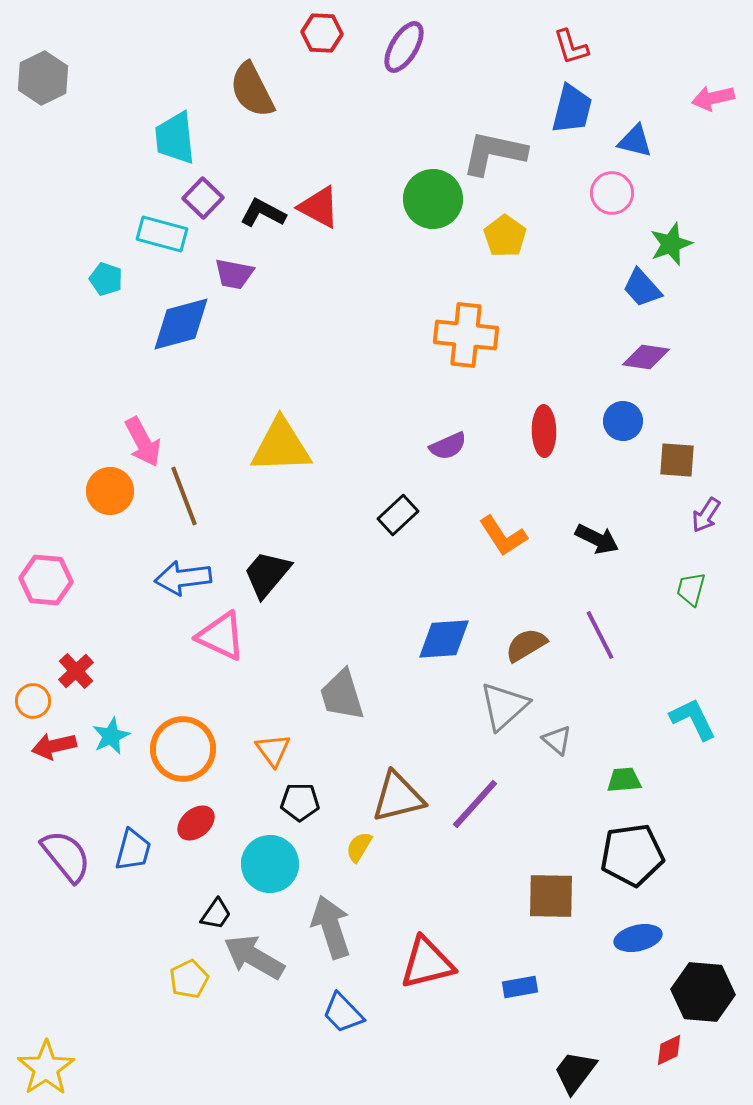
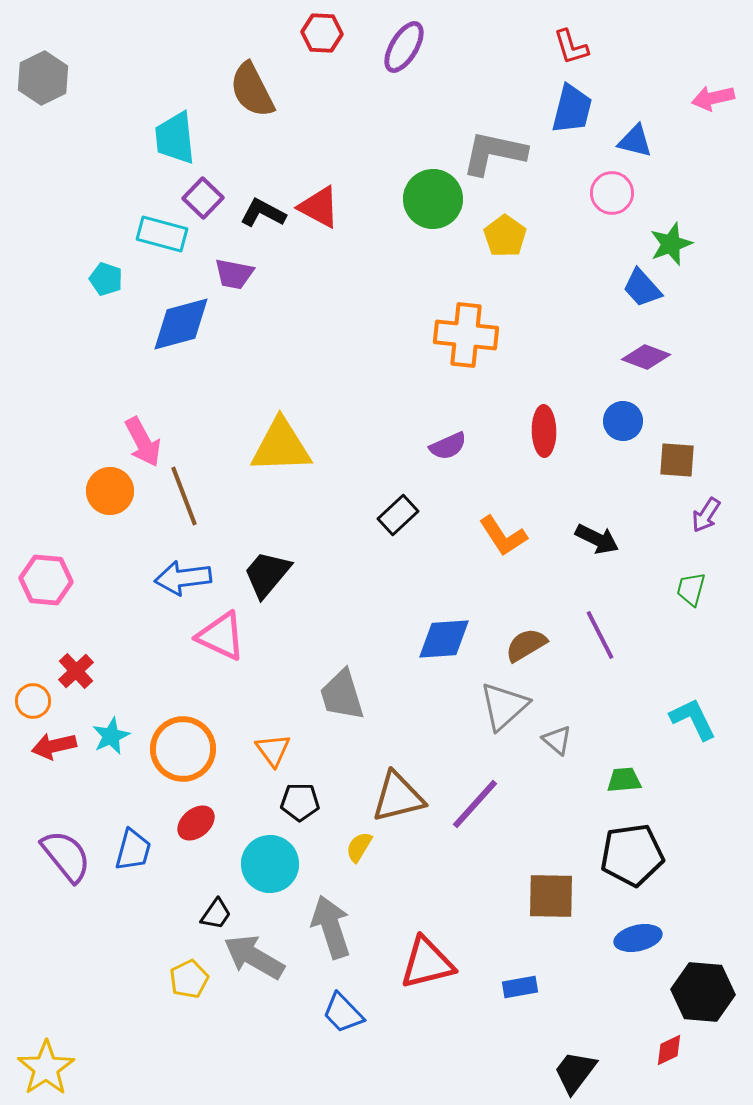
purple diamond at (646, 357): rotated 12 degrees clockwise
